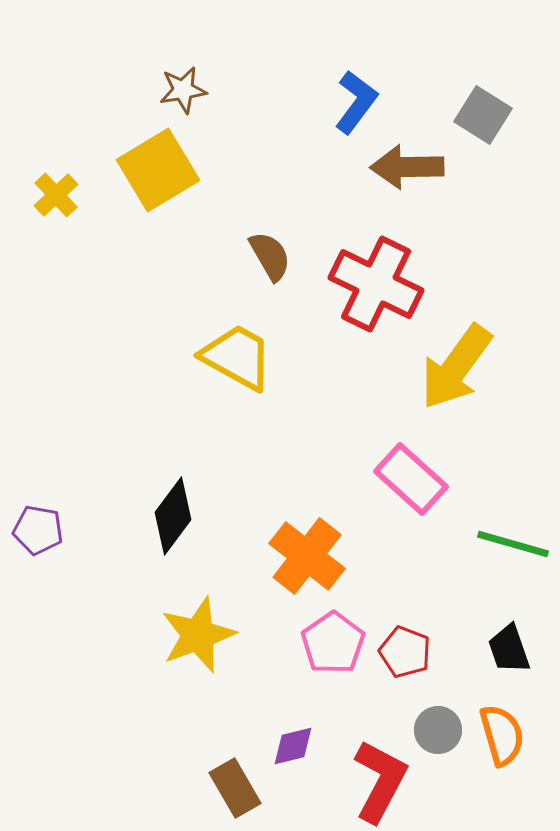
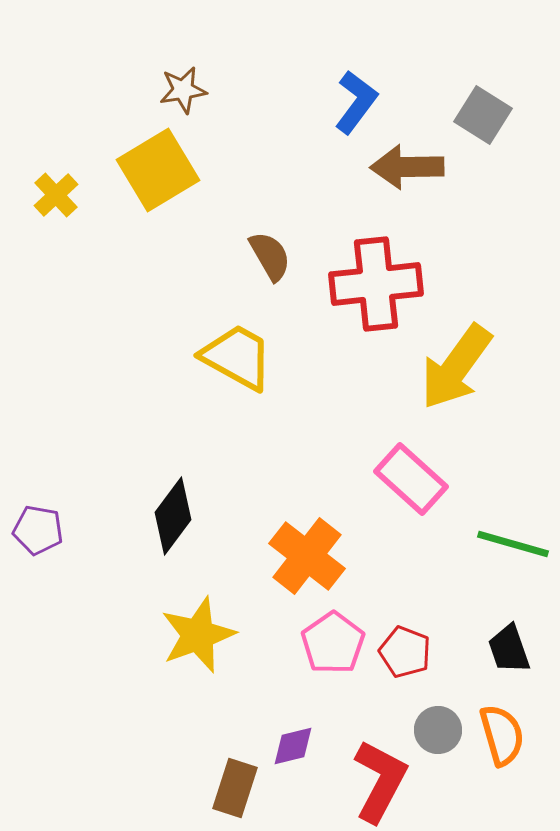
red cross: rotated 32 degrees counterclockwise
brown rectangle: rotated 48 degrees clockwise
